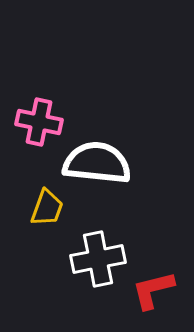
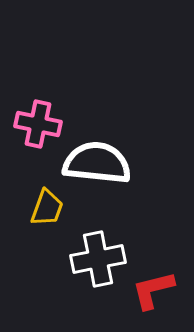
pink cross: moved 1 px left, 2 px down
